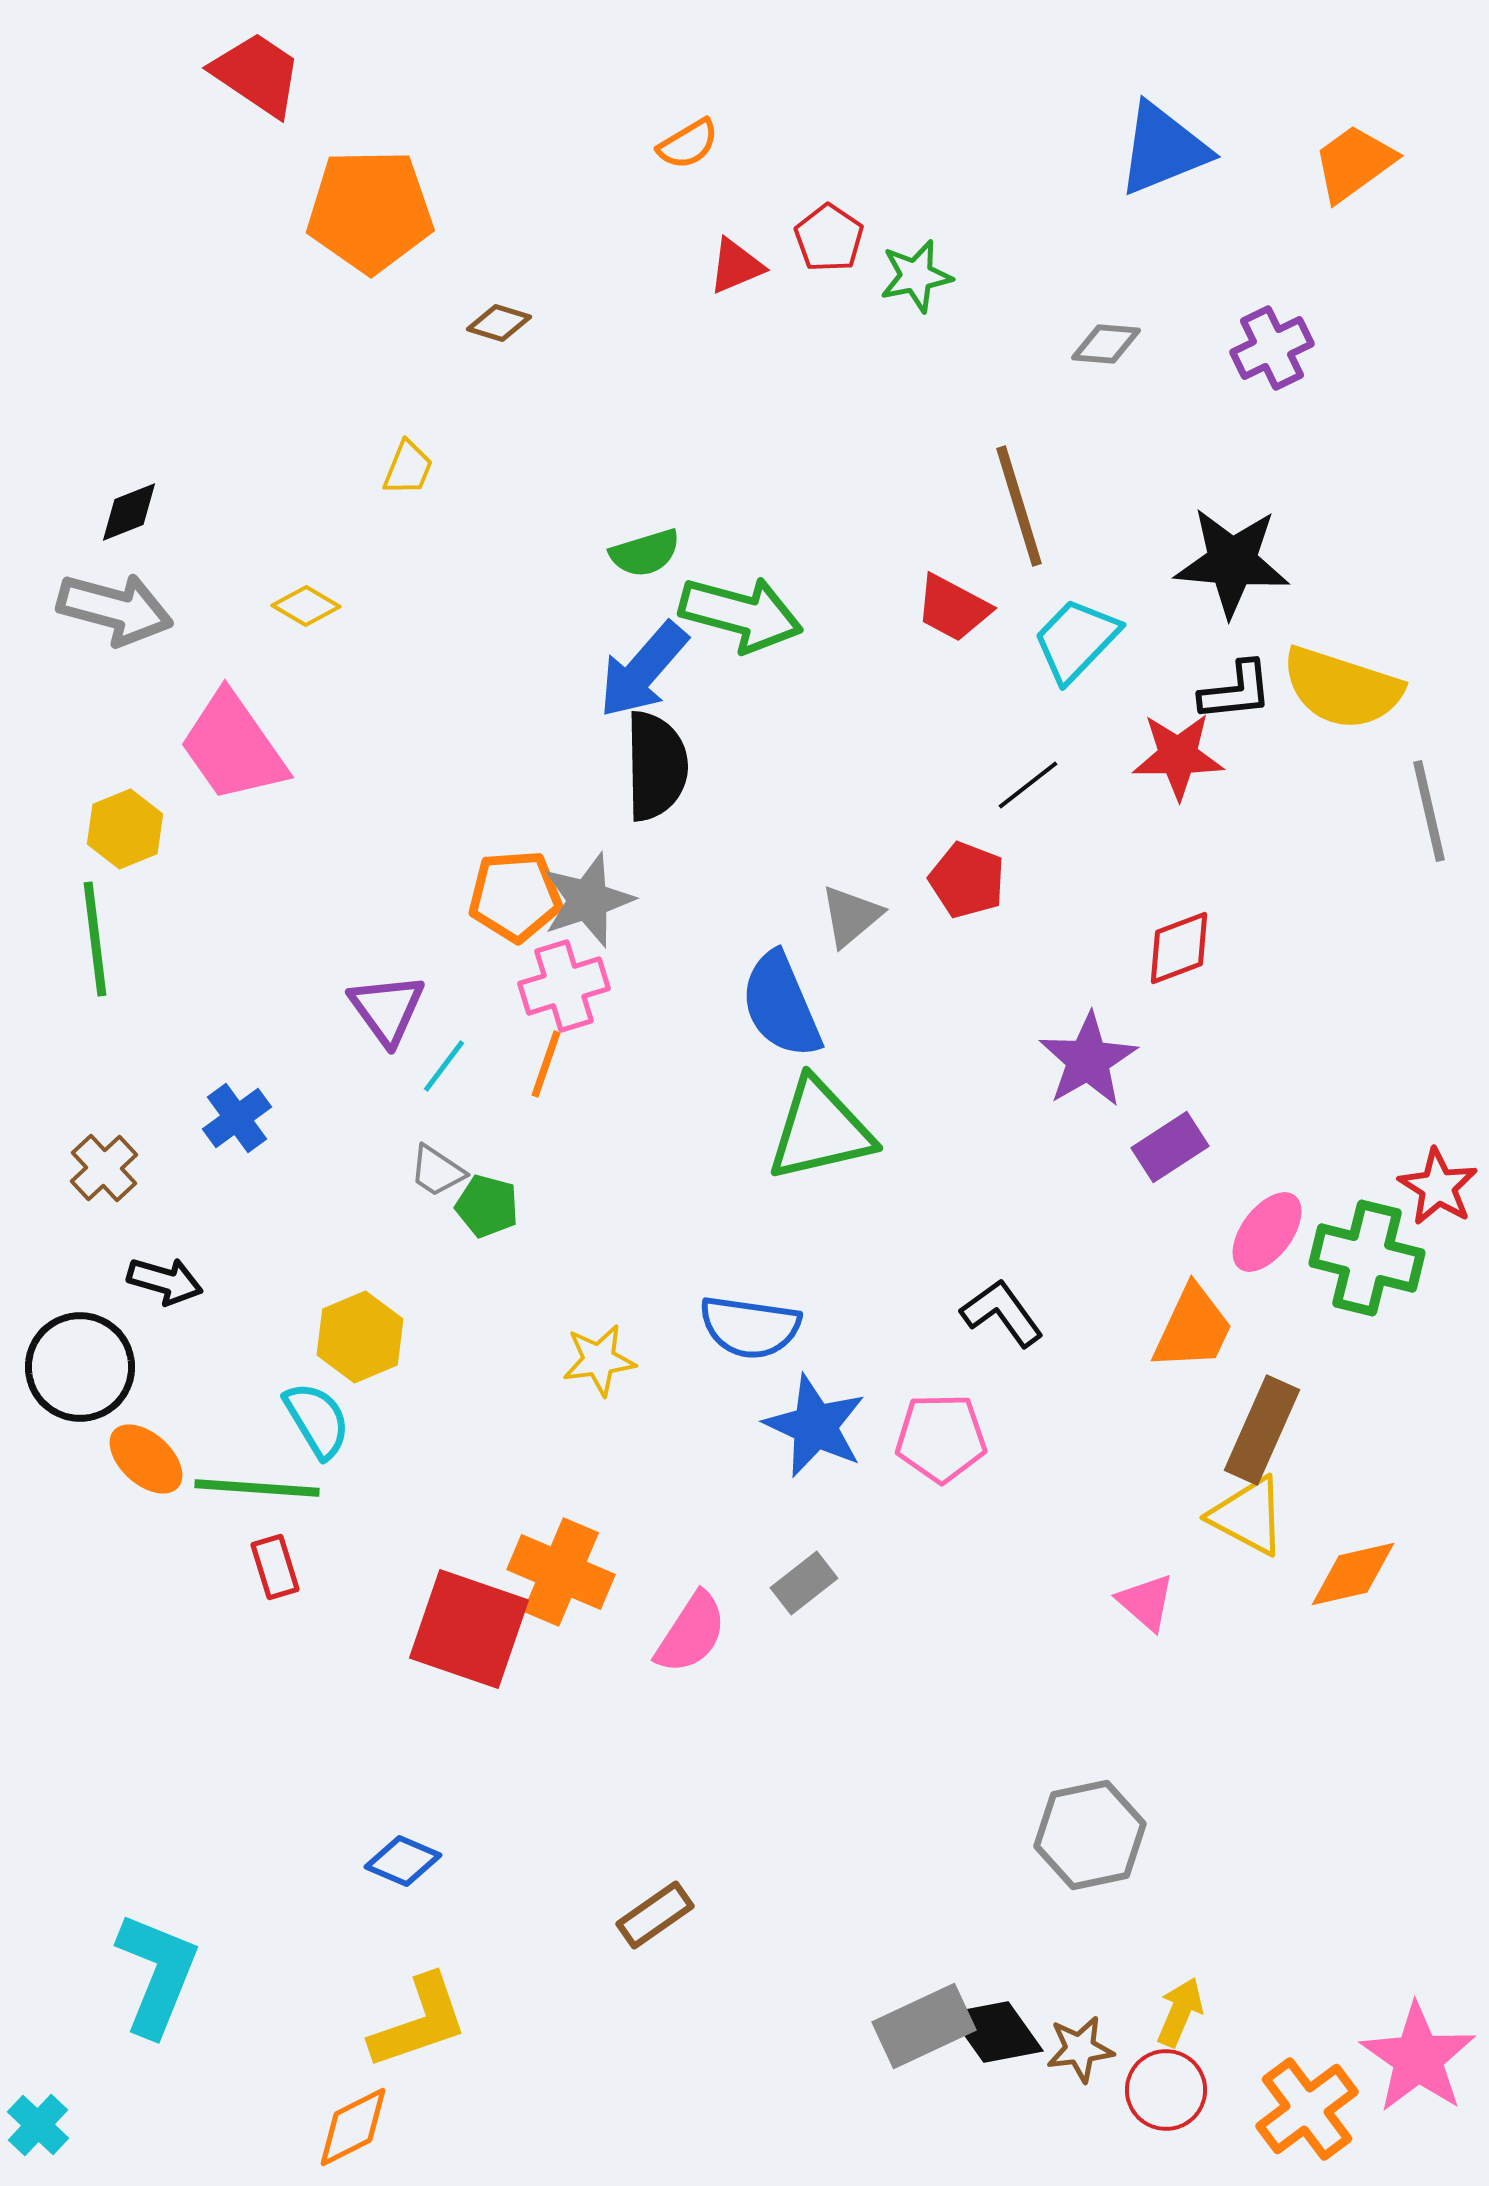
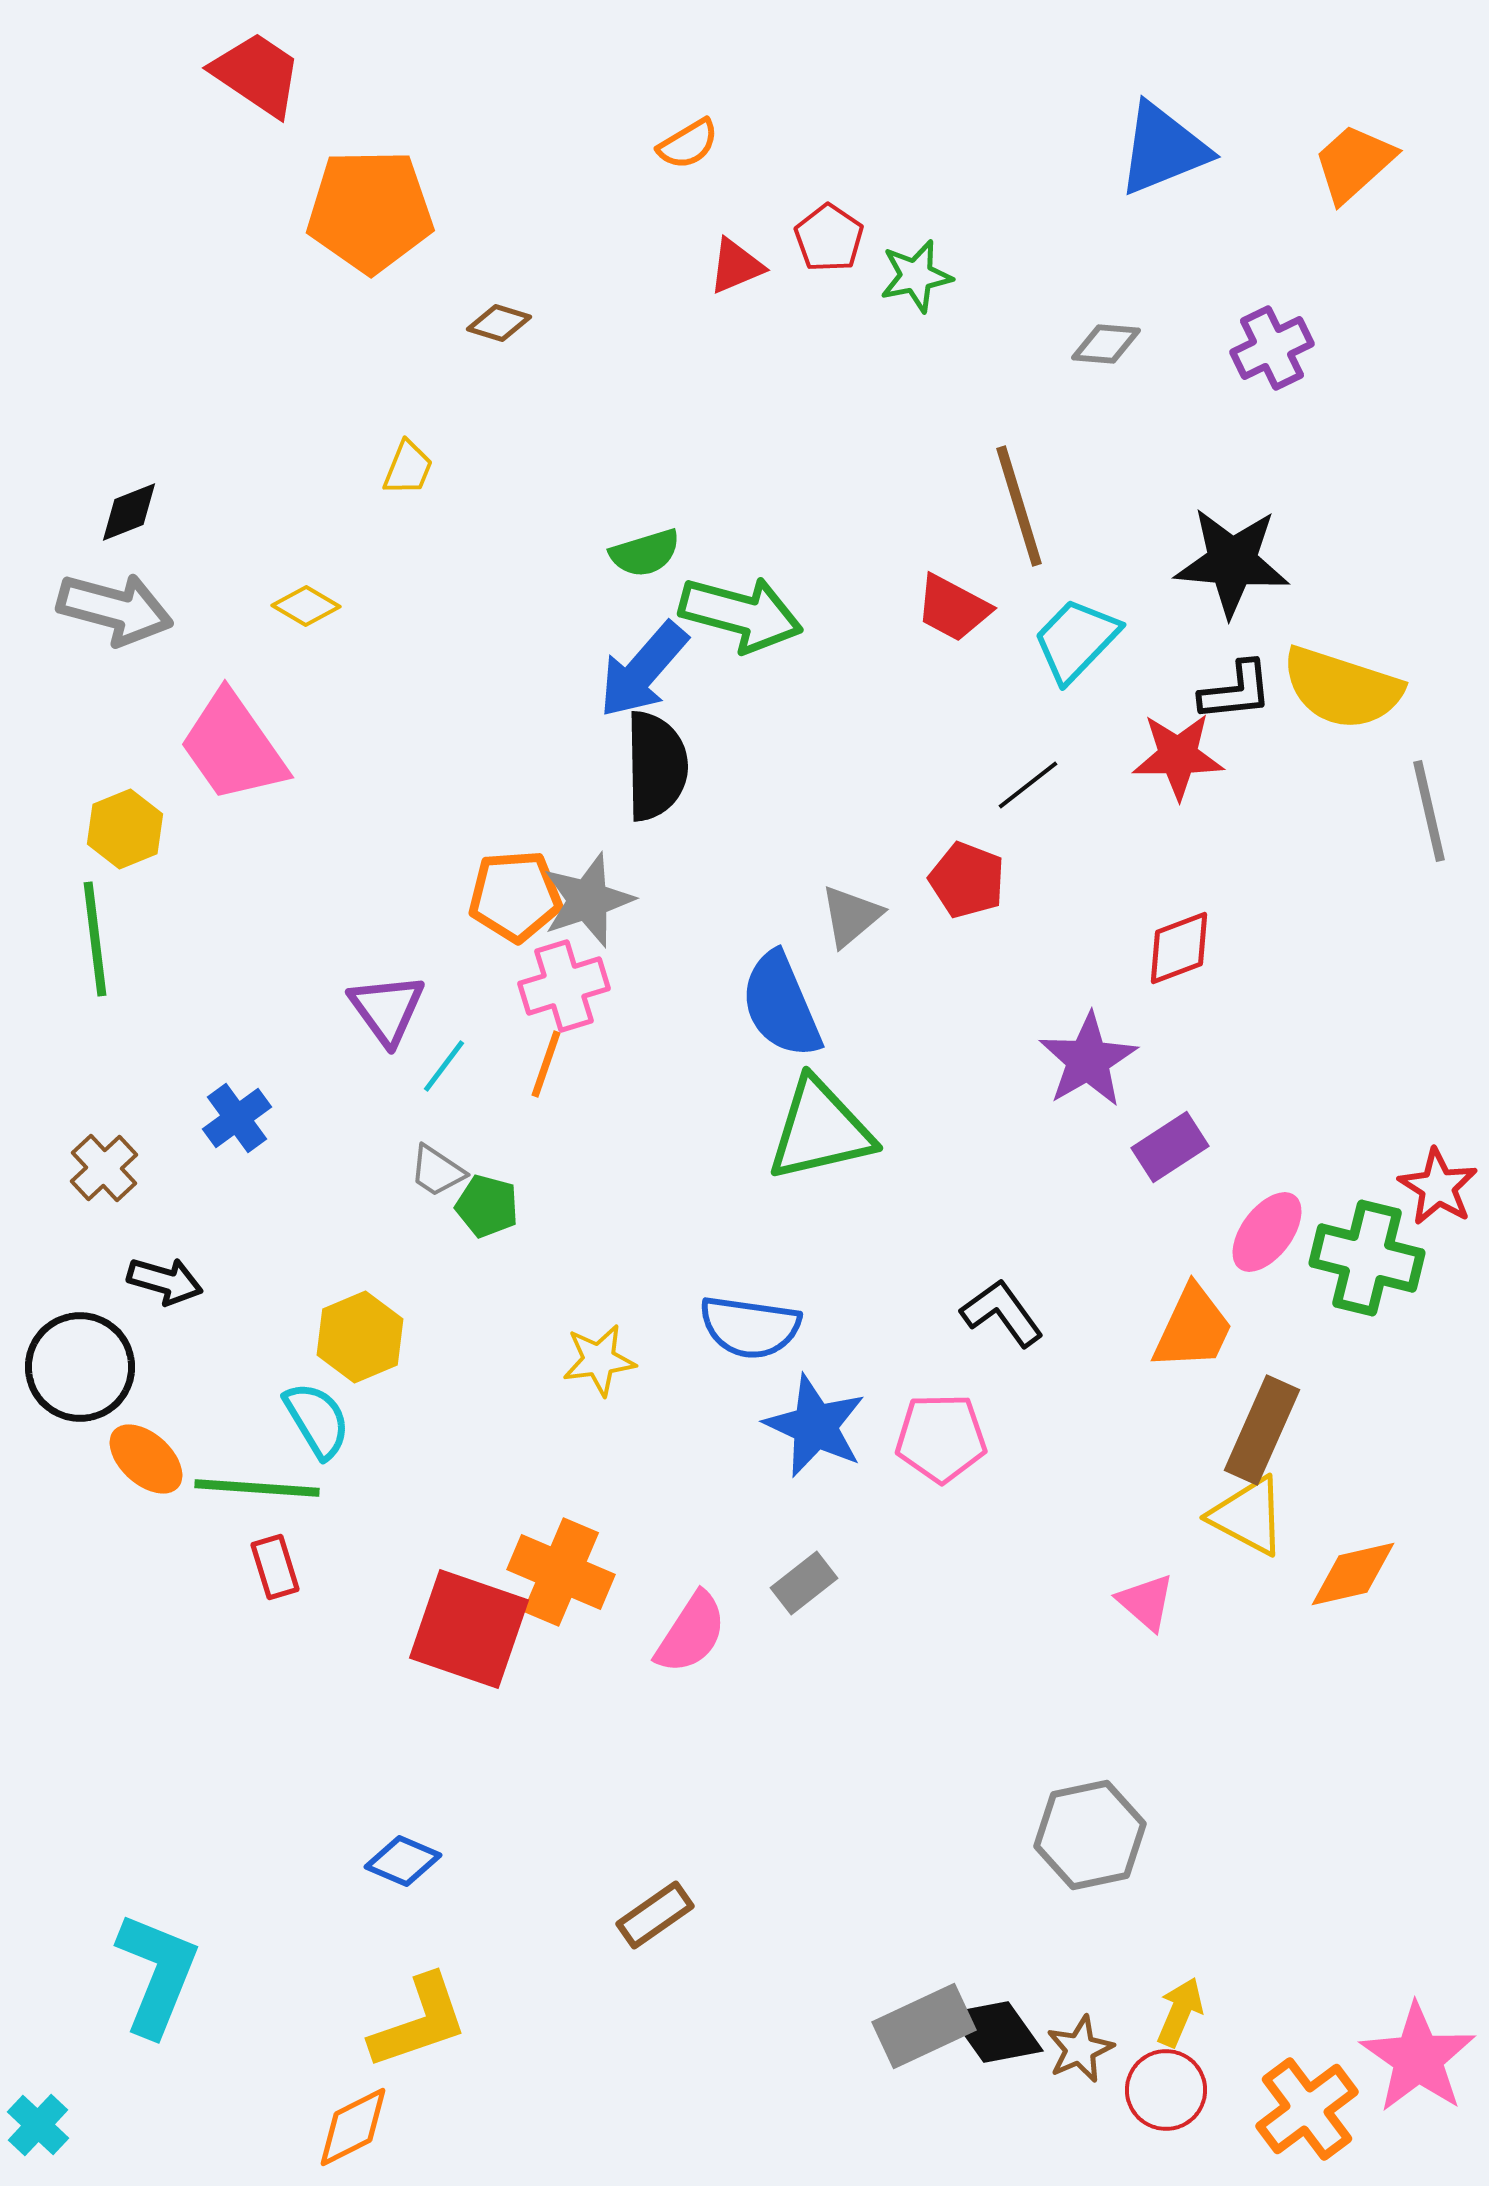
orange trapezoid at (1354, 163): rotated 6 degrees counterclockwise
brown star at (1080, 2049): rotated 16 degrees counterclockwise
